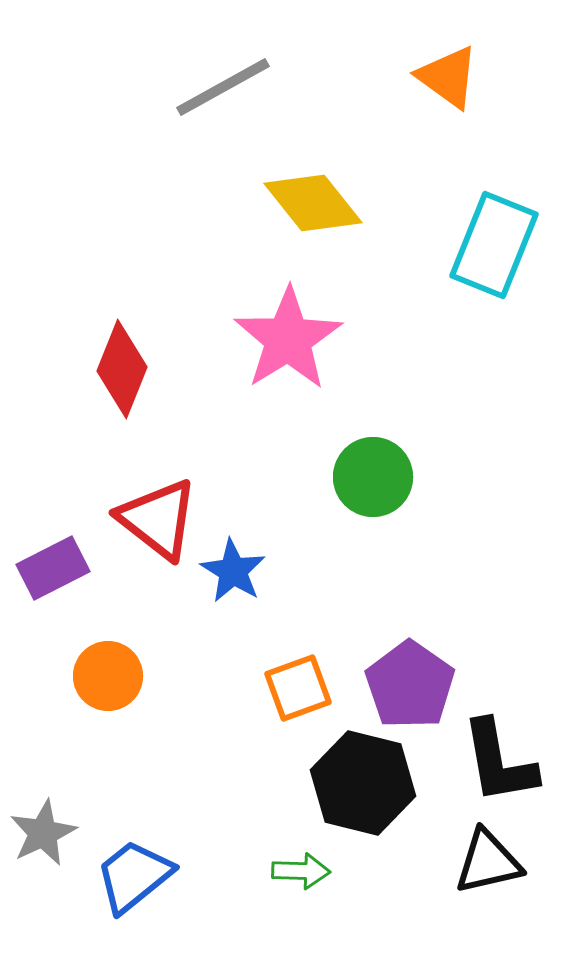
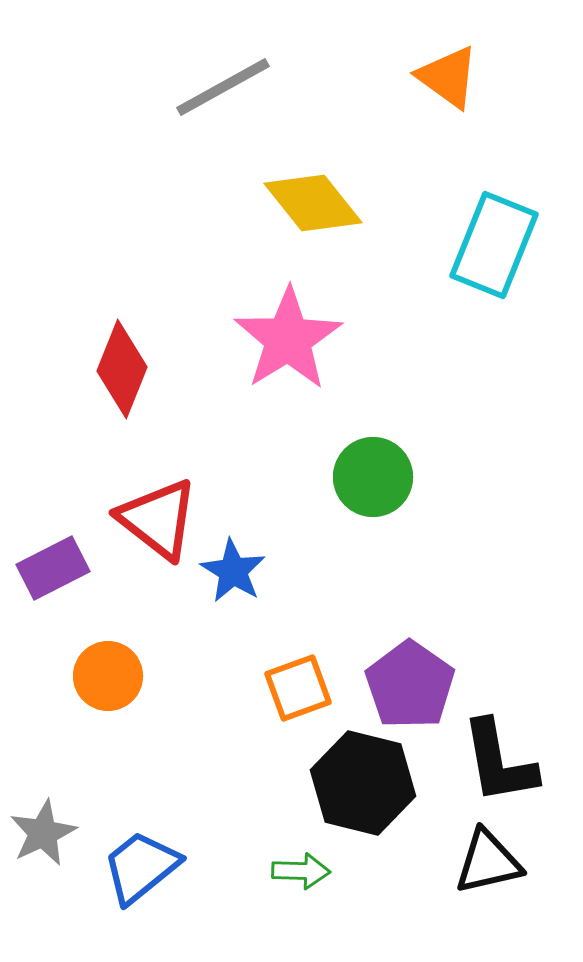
blue trapezoid: moved 7 px right, 9 px up
